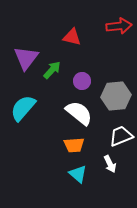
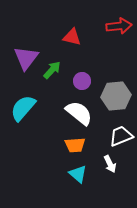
orange trapezoid: moved 1 px right
